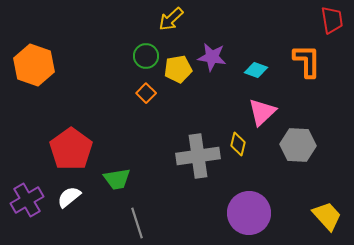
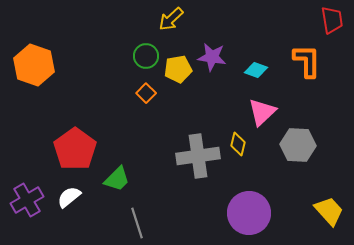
red pentagon: moved 4 px right
green trapezoid: rotated 36 degrees counterclockwise
yellow trapezoid: moved 2 px right, 5 px up
